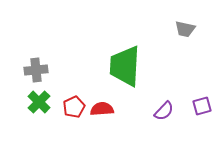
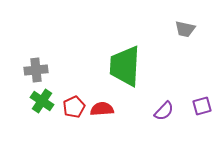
green cross: moved 3 px right, 1 px up; rotated 10 degrees counterclockwise
